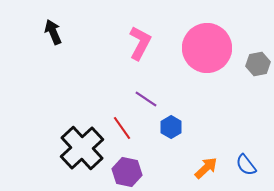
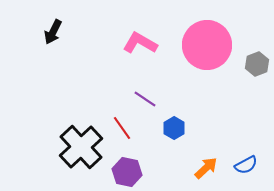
black arrow: rotated 130 degrees counterclockwise
pink L-shape: rotated 88 degrees counterclockwise
pink circle: moved 3 px up
gray hexagon: moved 1 px left; rotated 10 degrees counterclockwise
purple line: moved 1 px left
blue hexagon: moved 3 px right, 1 px down
black cross: moved 1 px left, 1 px up
blue semicircle: rotated 80 degrees counterclockwise
